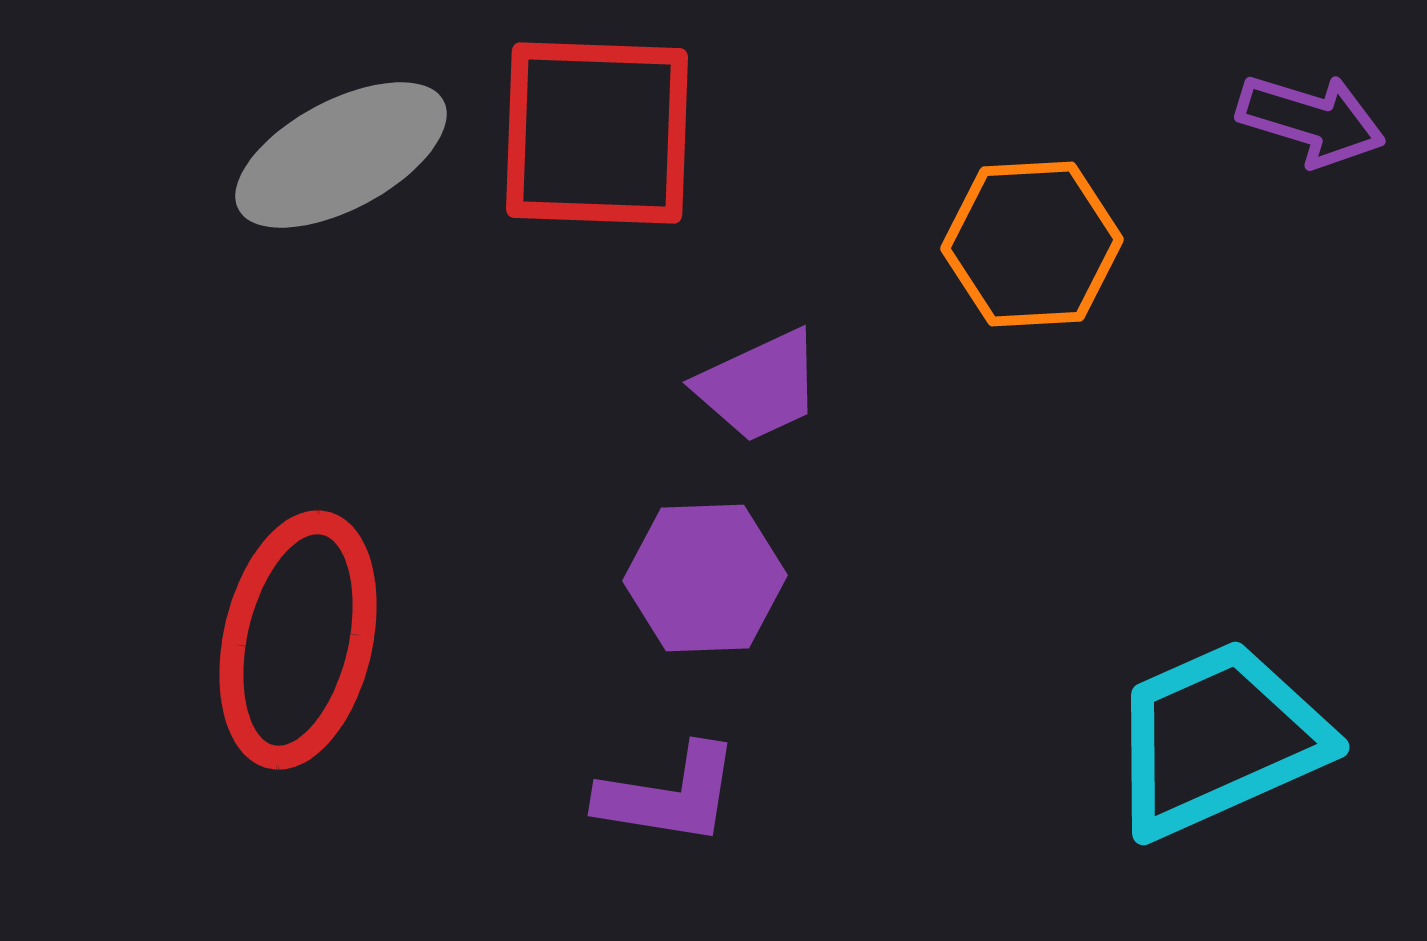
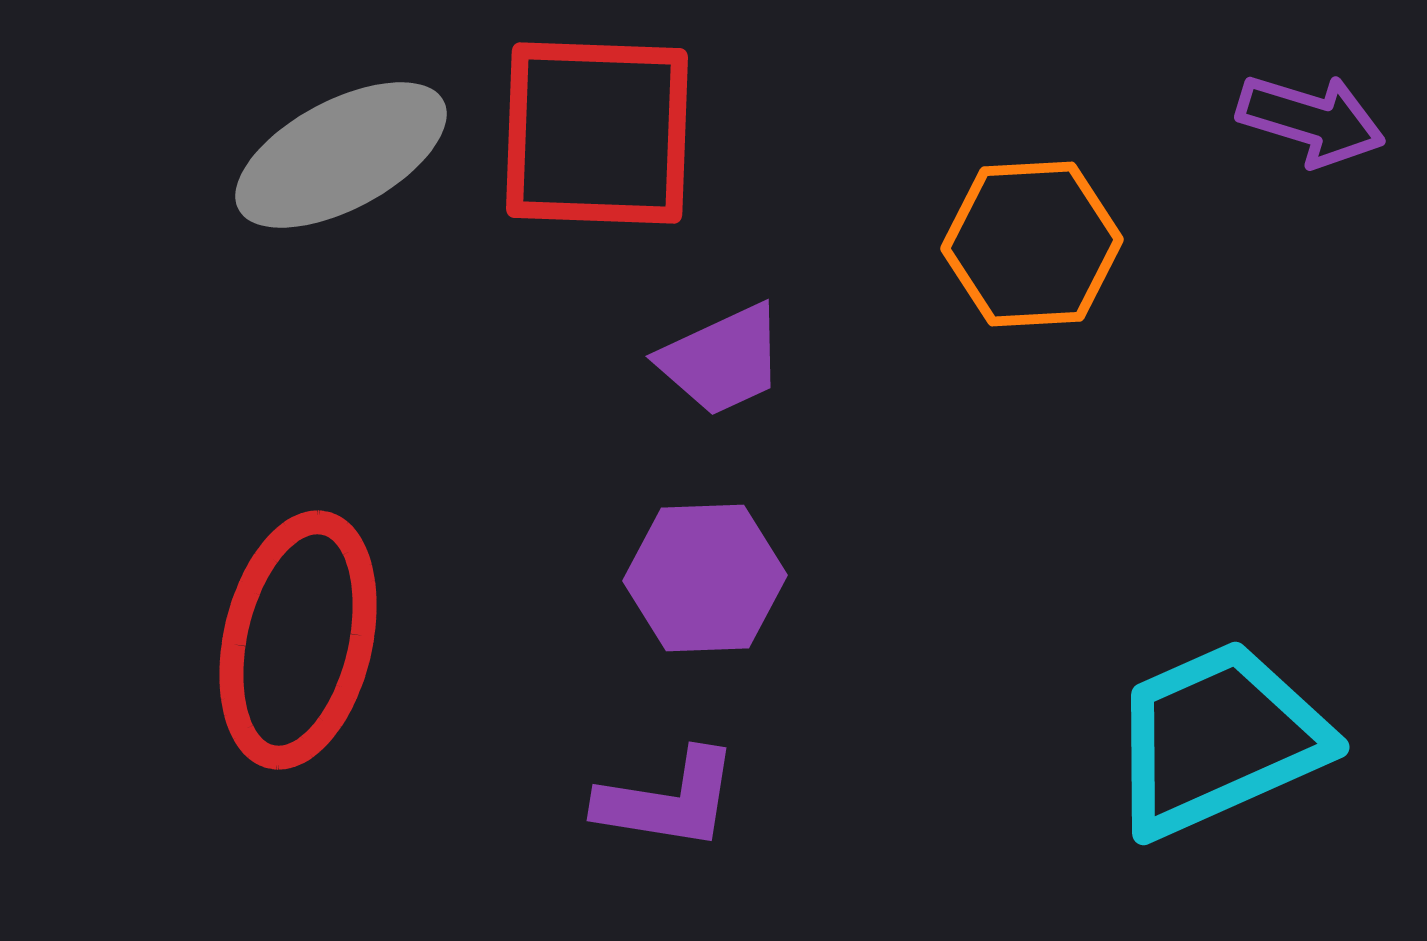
purple trapezoid: moved 37 px left, 26 px up
purple L-shape: moved 1 px left, 5 px down
